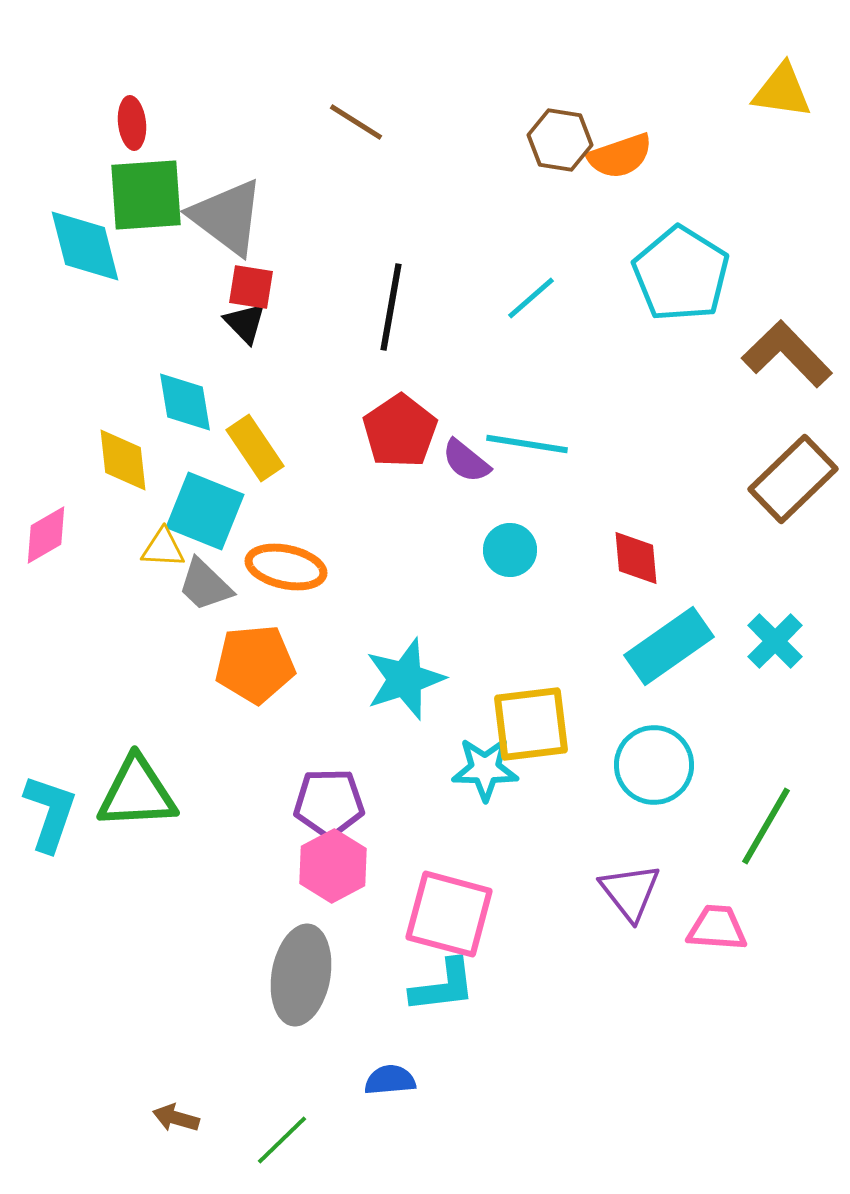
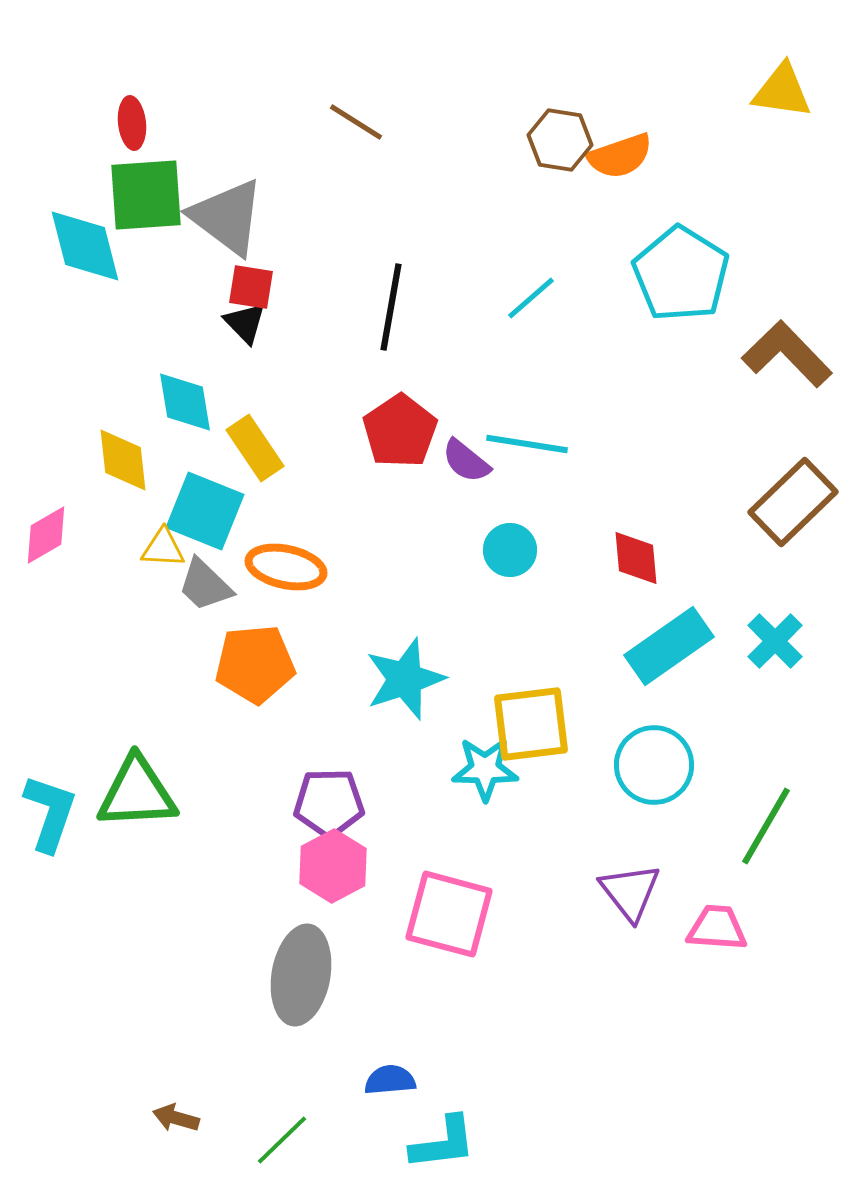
brown rectangle at (793, 479): moved 23 px down
cyan L-shape at (443, 986): moved 157 px down
